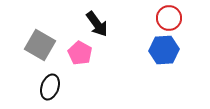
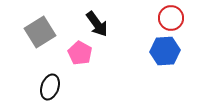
red circle: moved 2 px right
gray square: moved 13 px up; rotated 28 degrees clockwise
blue hexagon: moved 1 px right, 1 px down
